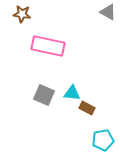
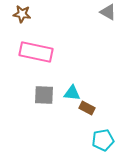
pink rectangle: moved 12 px left, 6 px down
gray square: rotated 20 degrees counterclockwise
